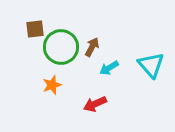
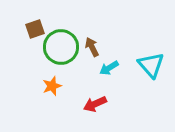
brown square: rotated 12 degrees counterclockwise
brown arrow: rotated 54 degrees counterclockwise
orange star: moved 1 px down
